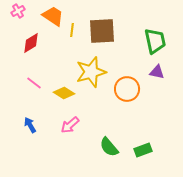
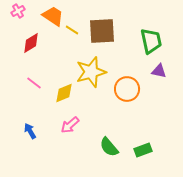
yellow line: rotated 64 degrees counterclockwise
green trapezoid: moved 4 px left
purple triangle: moved 2 px right, 1 px up
yellow diamond: rotated 55 degrees counterclockwise
blue arrow: moved 6 px down
